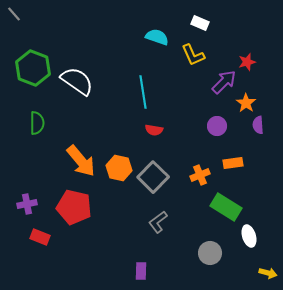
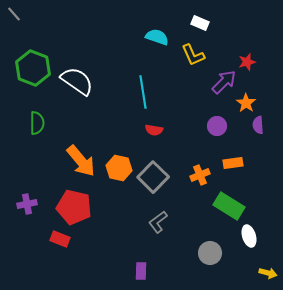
green rectangle: moved 3 px right, 1 px up
red rectangle: moved 20 px right, 2 px down
